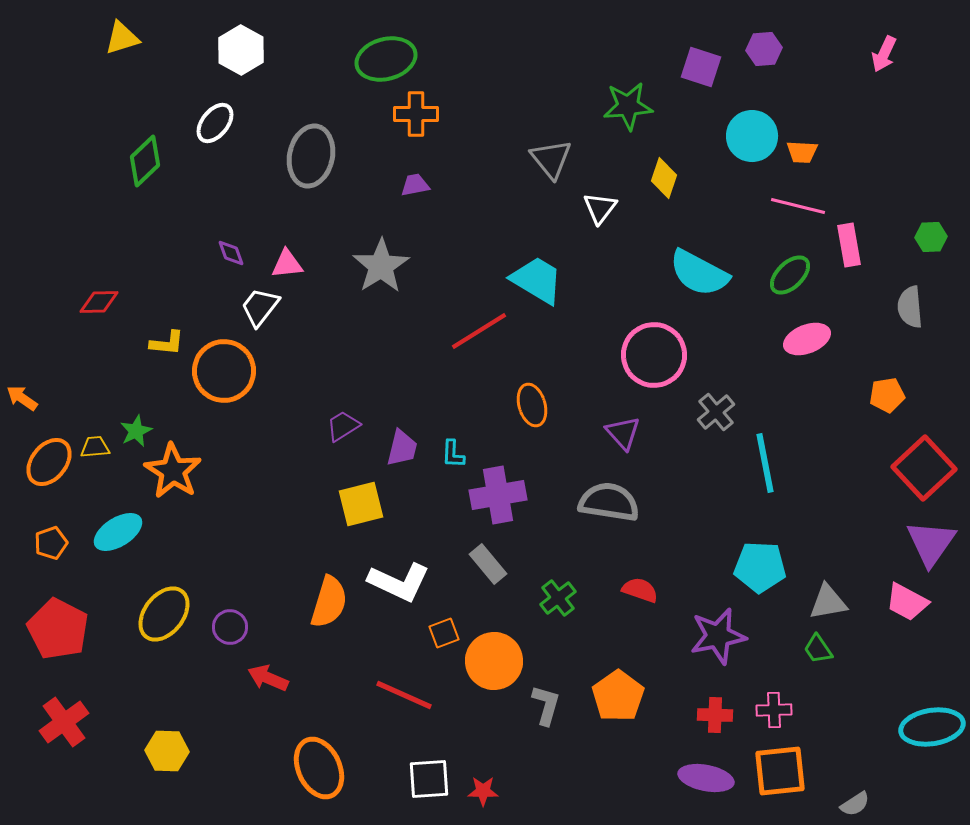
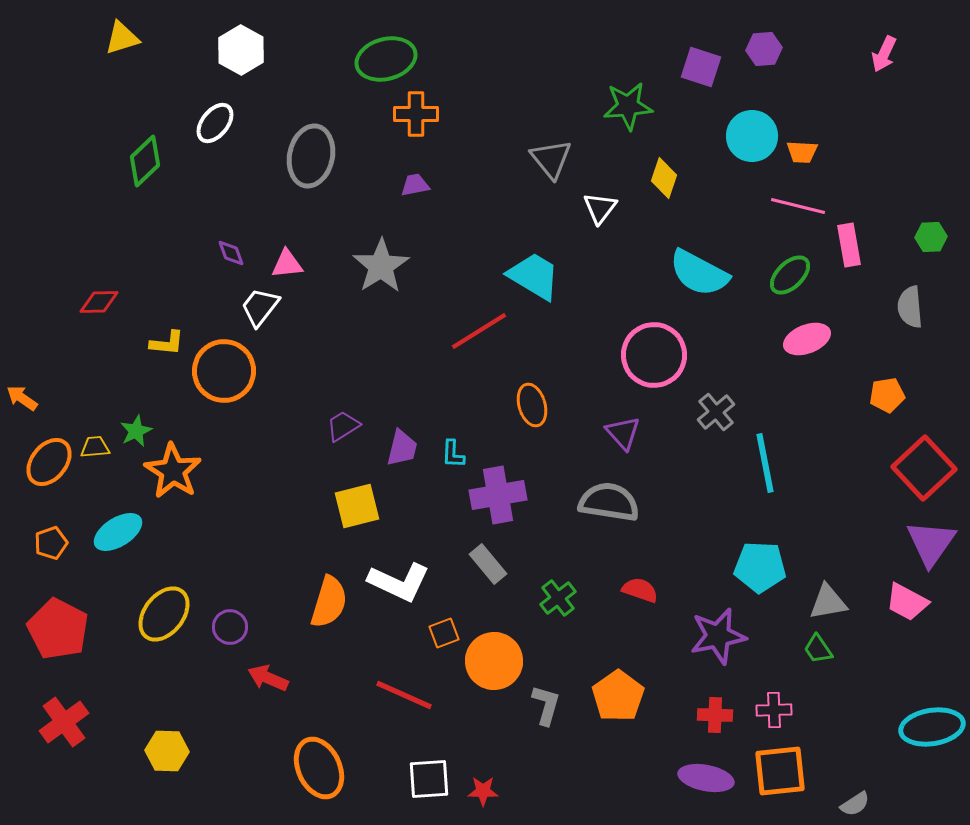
cyan trapezoid at (537, 280): moved 3 px left, 4 px up
yellow square at (361, 504): moved 4 px left, 2 px down
